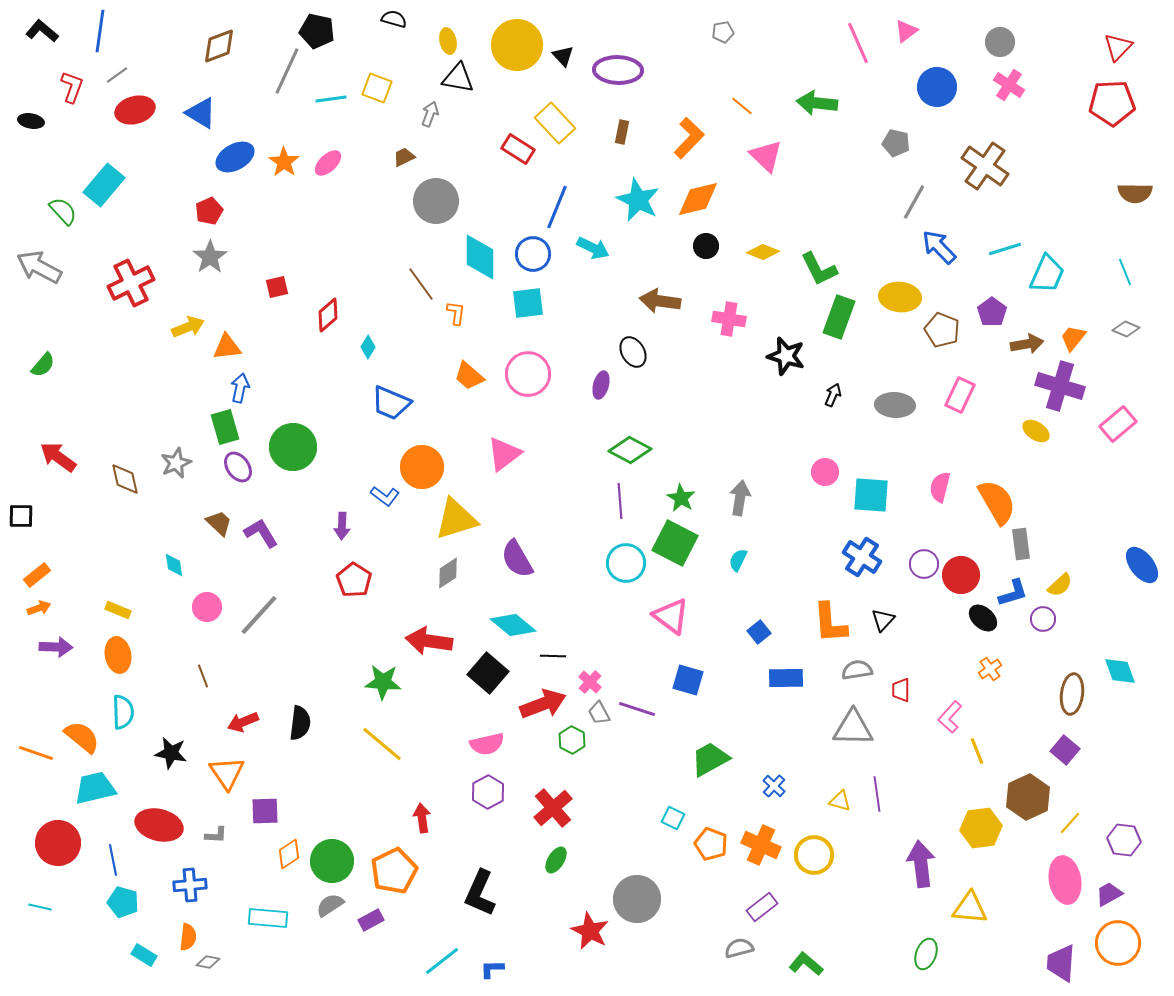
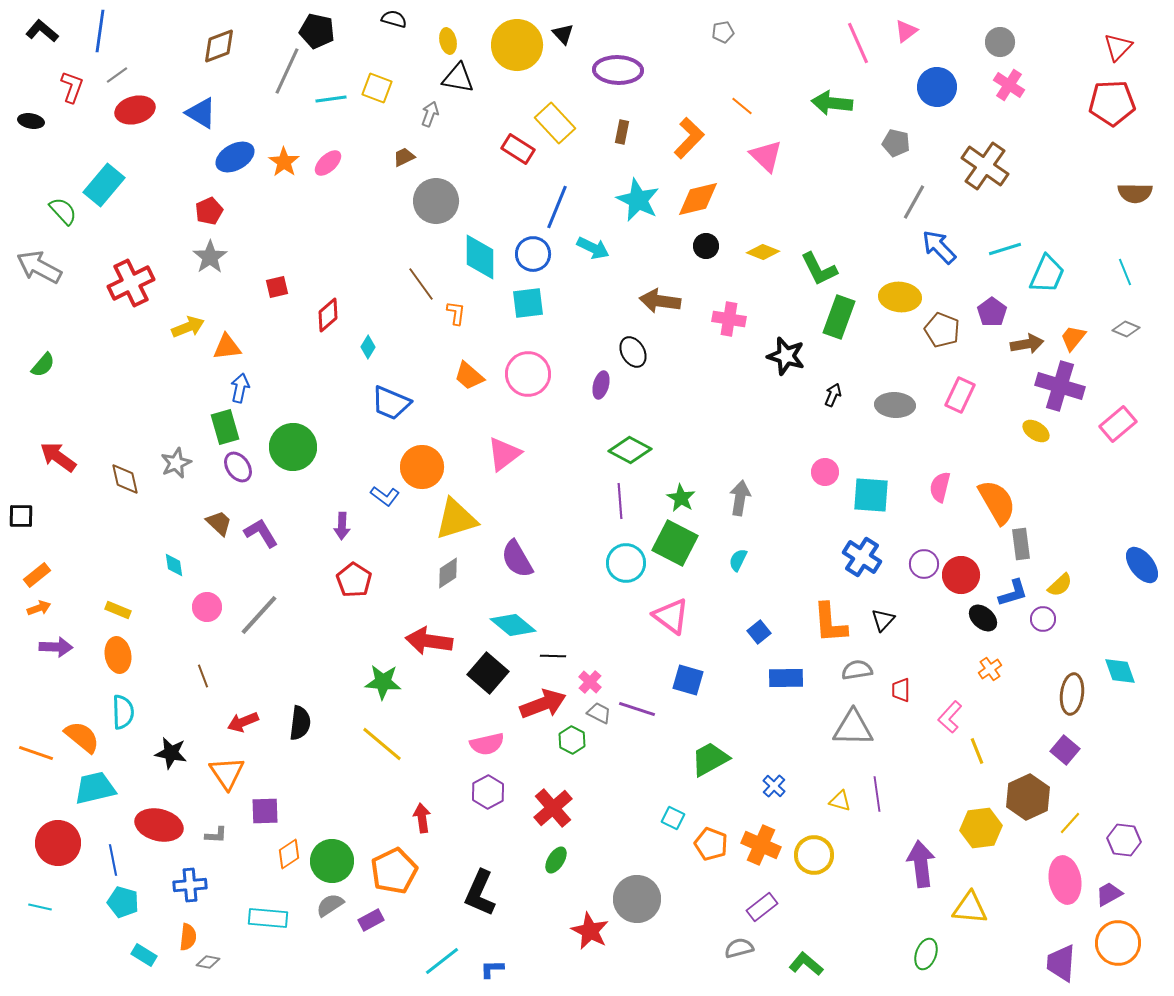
black triangle at (563, 56): moved 22 px up
green arrow at (817, 103): moved 15 px right
gray trapezoid at (599, 713): rotated 145 degrees clockwise
